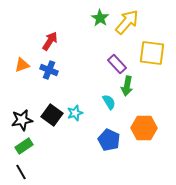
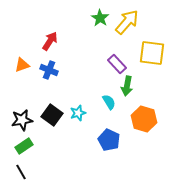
cyan star: moved 3 px right
orange hexagon: moved 9 px up; rotated 15 degrees clockwise
